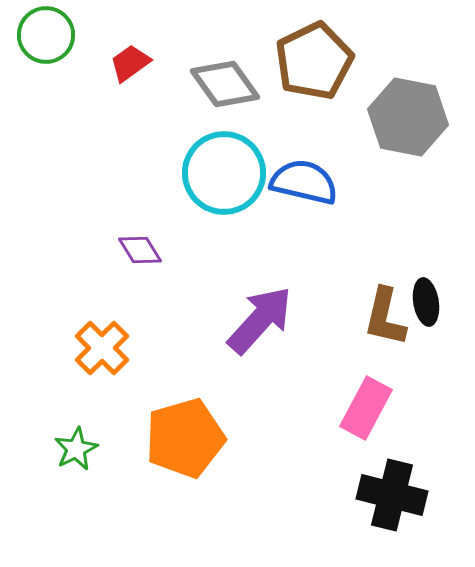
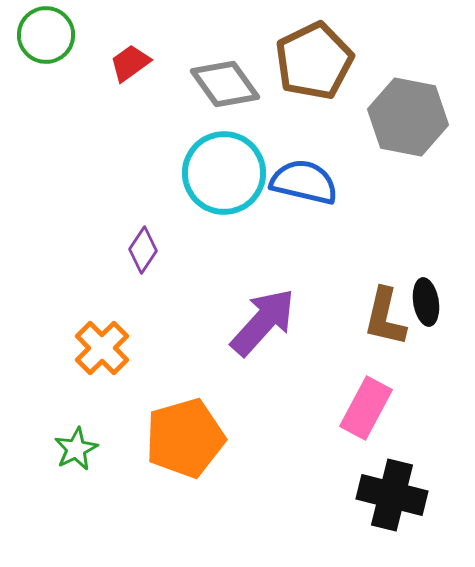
purple diamond: moved 3 px right; rotated 66 degrees clockwise
purple arrow: moved 3 px right, 2 px down
